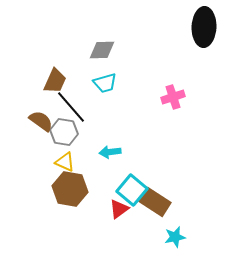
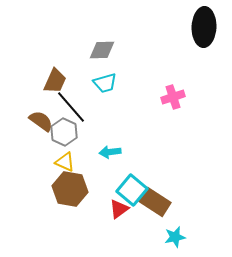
gray hexagon: rotated 16 degrees clockwise
